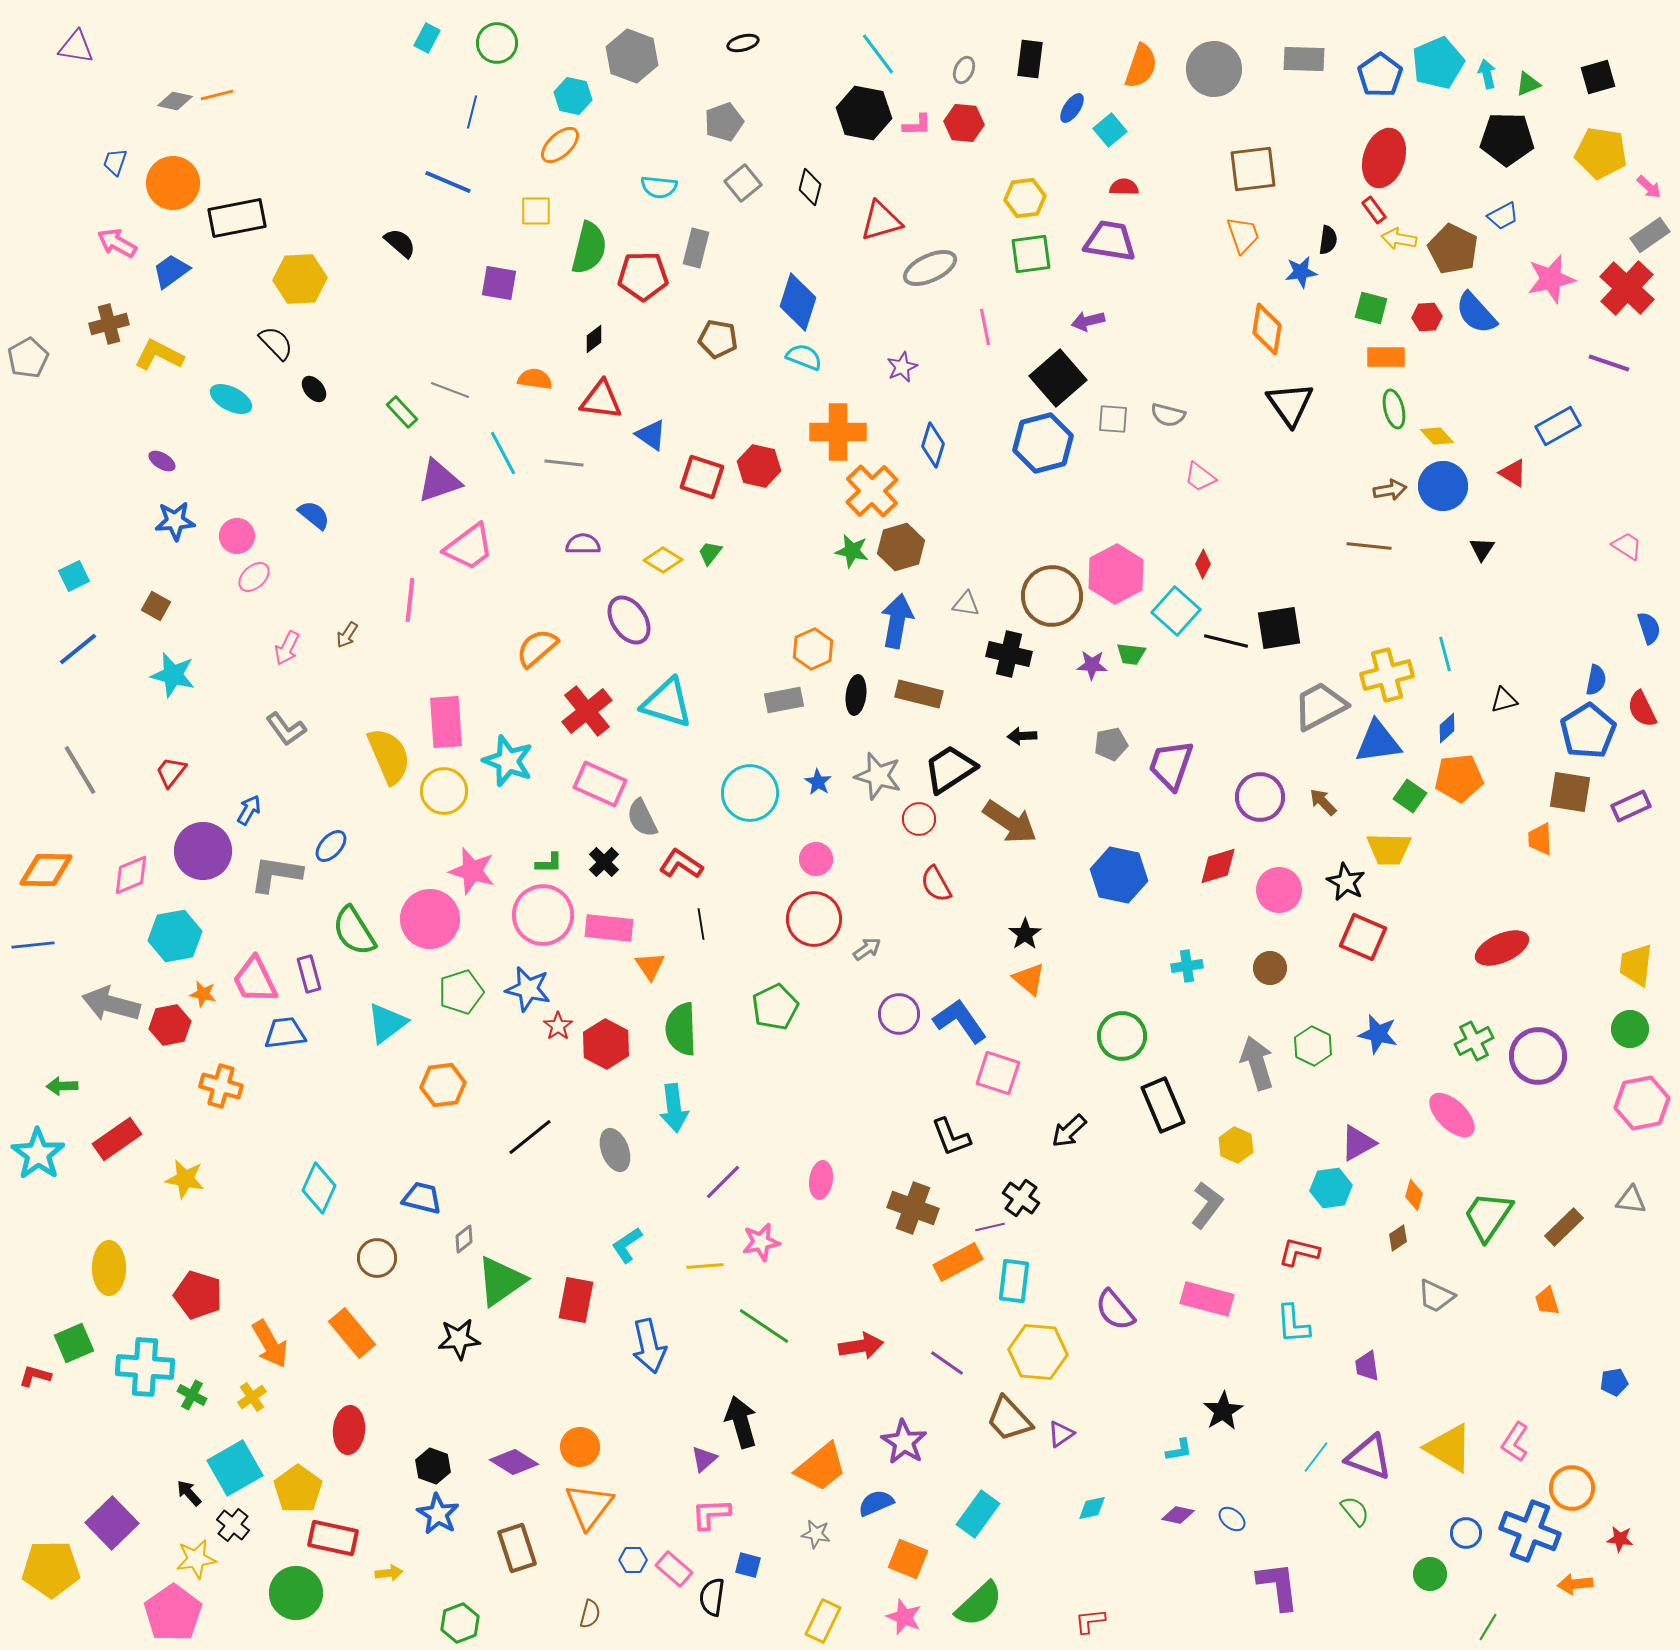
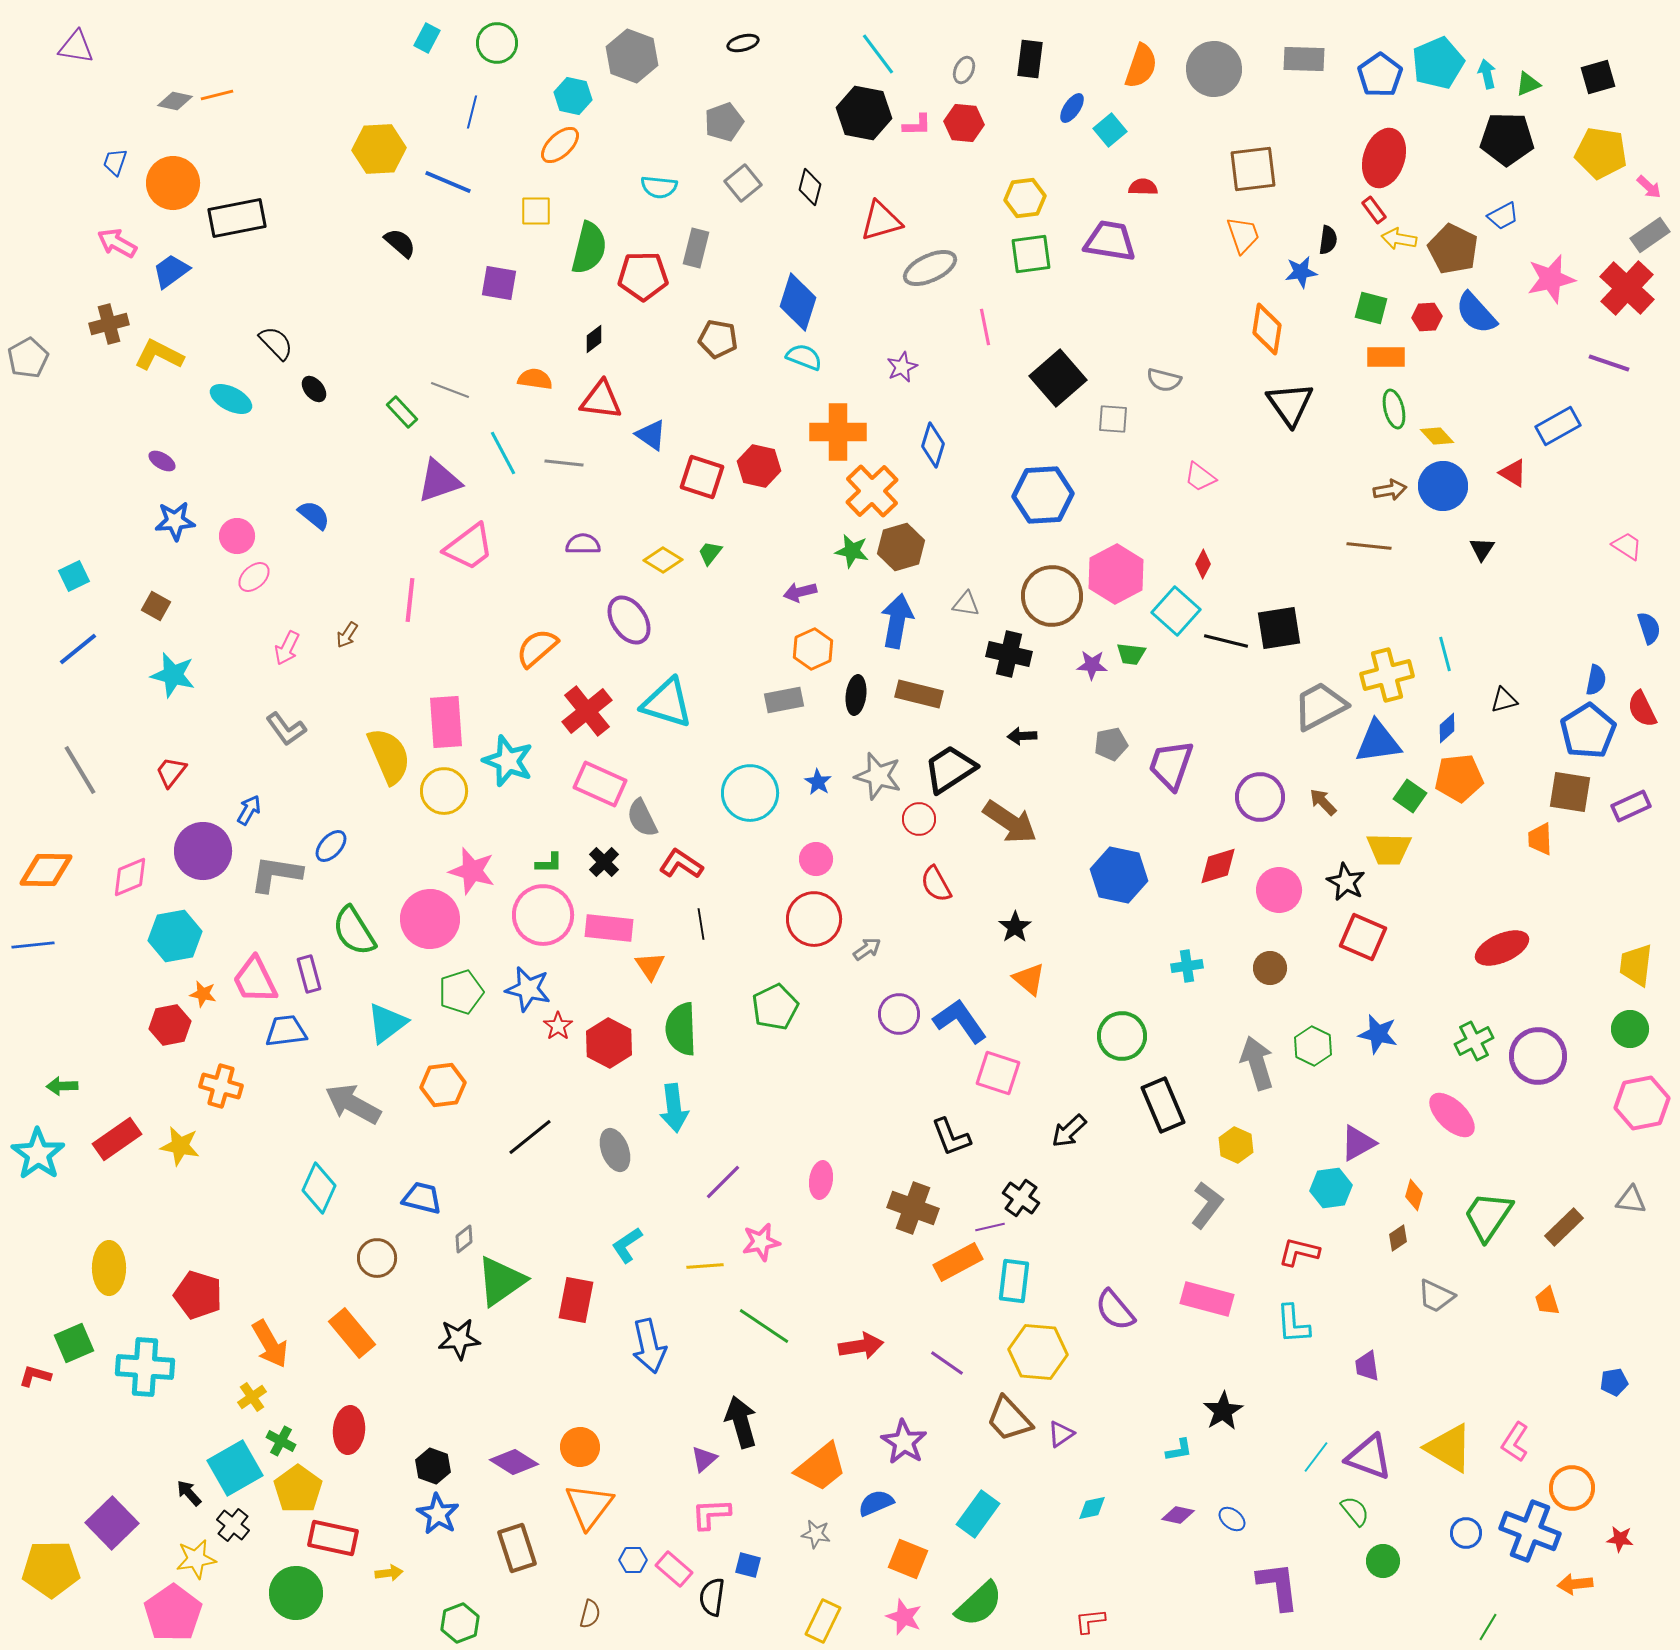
red semicircle at (1124, 187): moved 19 px right
yellow hexagon at (300, 279): moved 79 px right, 130 px up
purple arrow at (1088, 321): moved 288 px left, 271 px down
gray semicircle at (1168, 415): moved 4 px left, 35 px up
blue hexagon at (1043, 443): moved 52 px down; rotated 12 degrees clockwise
pink diamond at (131, 875): moved 1 px left, 2 px down
black star at (1025, 934): moved 10 px left, 7 px up
gray arrow at (111, 1004): moved 242 px right, 100 px down; rotated 14 degrees clockwise
blue trapezoid at (285, 1033): moved 1 px right, 2 px up
red hexagon at (606, 1044): moved 3 px right, 1 px up
yellow star at (185, 1179): moved 5 px left, 33 px up
green cross at (192, 1395): moved 89 px right, 46 px down
green circle at (1430, 1574): moved 47 px left, 13 px up
